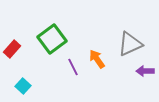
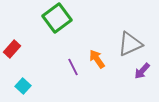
green square: moved 5 px right, 21 px up
purple arrow: moved 3 px left; rotated 48 degrees counterclockwise
